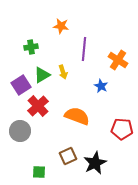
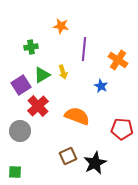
green square: moved 24 px left
